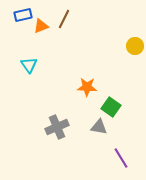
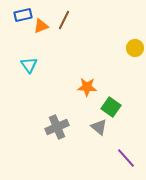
brown line: moved 1 px down
yellow circle: moved 2 px down
gray triangle: rotated 30 degrees clockwise
purple line: moved 5 px right; rotated 10 degrees counterclockwise
